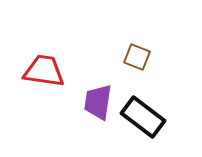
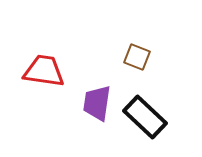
purple trapezoid: moved 1 px left, 1 px down
black rectangle: moved 2 px right; rotated 6 degrees clockwise
